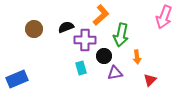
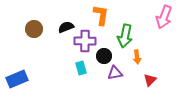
orange L-shape: rotated 40 degrees counterclockwise
green arrow: moved 4 px right, 1 px down
purple cross: moved 1 px down
